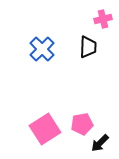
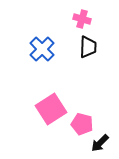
pink cross: moved 21 px left; rotated 30 degrees clockwise
pink pentagon: rotated 25 degrees clockwise
pink square: moved 6 px right, 20 px up
